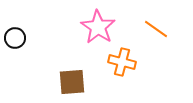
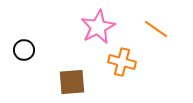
pink star: rotated 12 degrees clockwise
black circle: moved 9 px right, 12 px down
